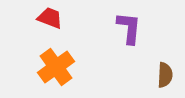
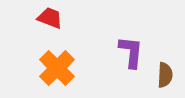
purple L-shape: moved 2 px right, 24 px down
orange cross: moved 1 px right, 1 px down; rotated 9 degrees counterclockwise
